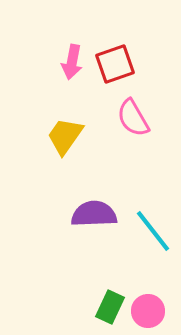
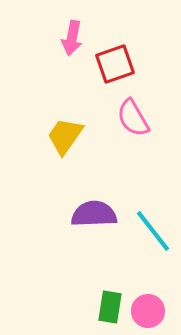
pink arrow: moved 24 px up
green rectangle: rotated 16 degrees counterclockwise
